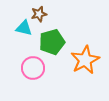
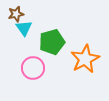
brown star: moved 23 px left
cyan triangle: rotated 42 degrees clockwise
orange star: moved 1 px up
